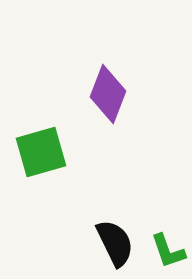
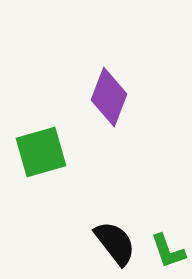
purple diamond: moved 1 px right, 3 px down
black semicircle: rotated 12 degrees counterclockwise
